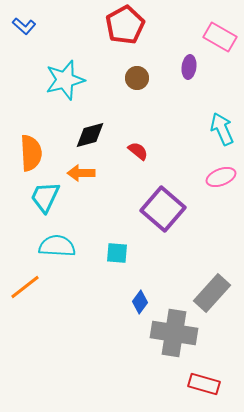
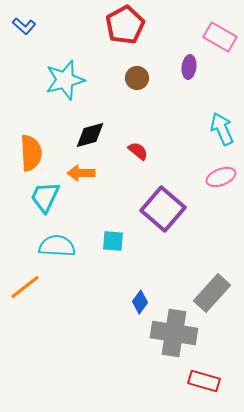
cyan square: moved 4 px left, 12 px up
red rectangle: moved 3 px up
